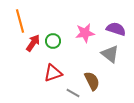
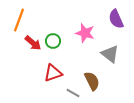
orange line: moved 1 px left, 1 px up; rotated 35 degrees clockwise
purple semicircle: moved 10 px up; rotated 132 degrees counterclockwise
pink star: rotated 24 degrees clockwise
red arrow: rotated 96 degrees clockwise
